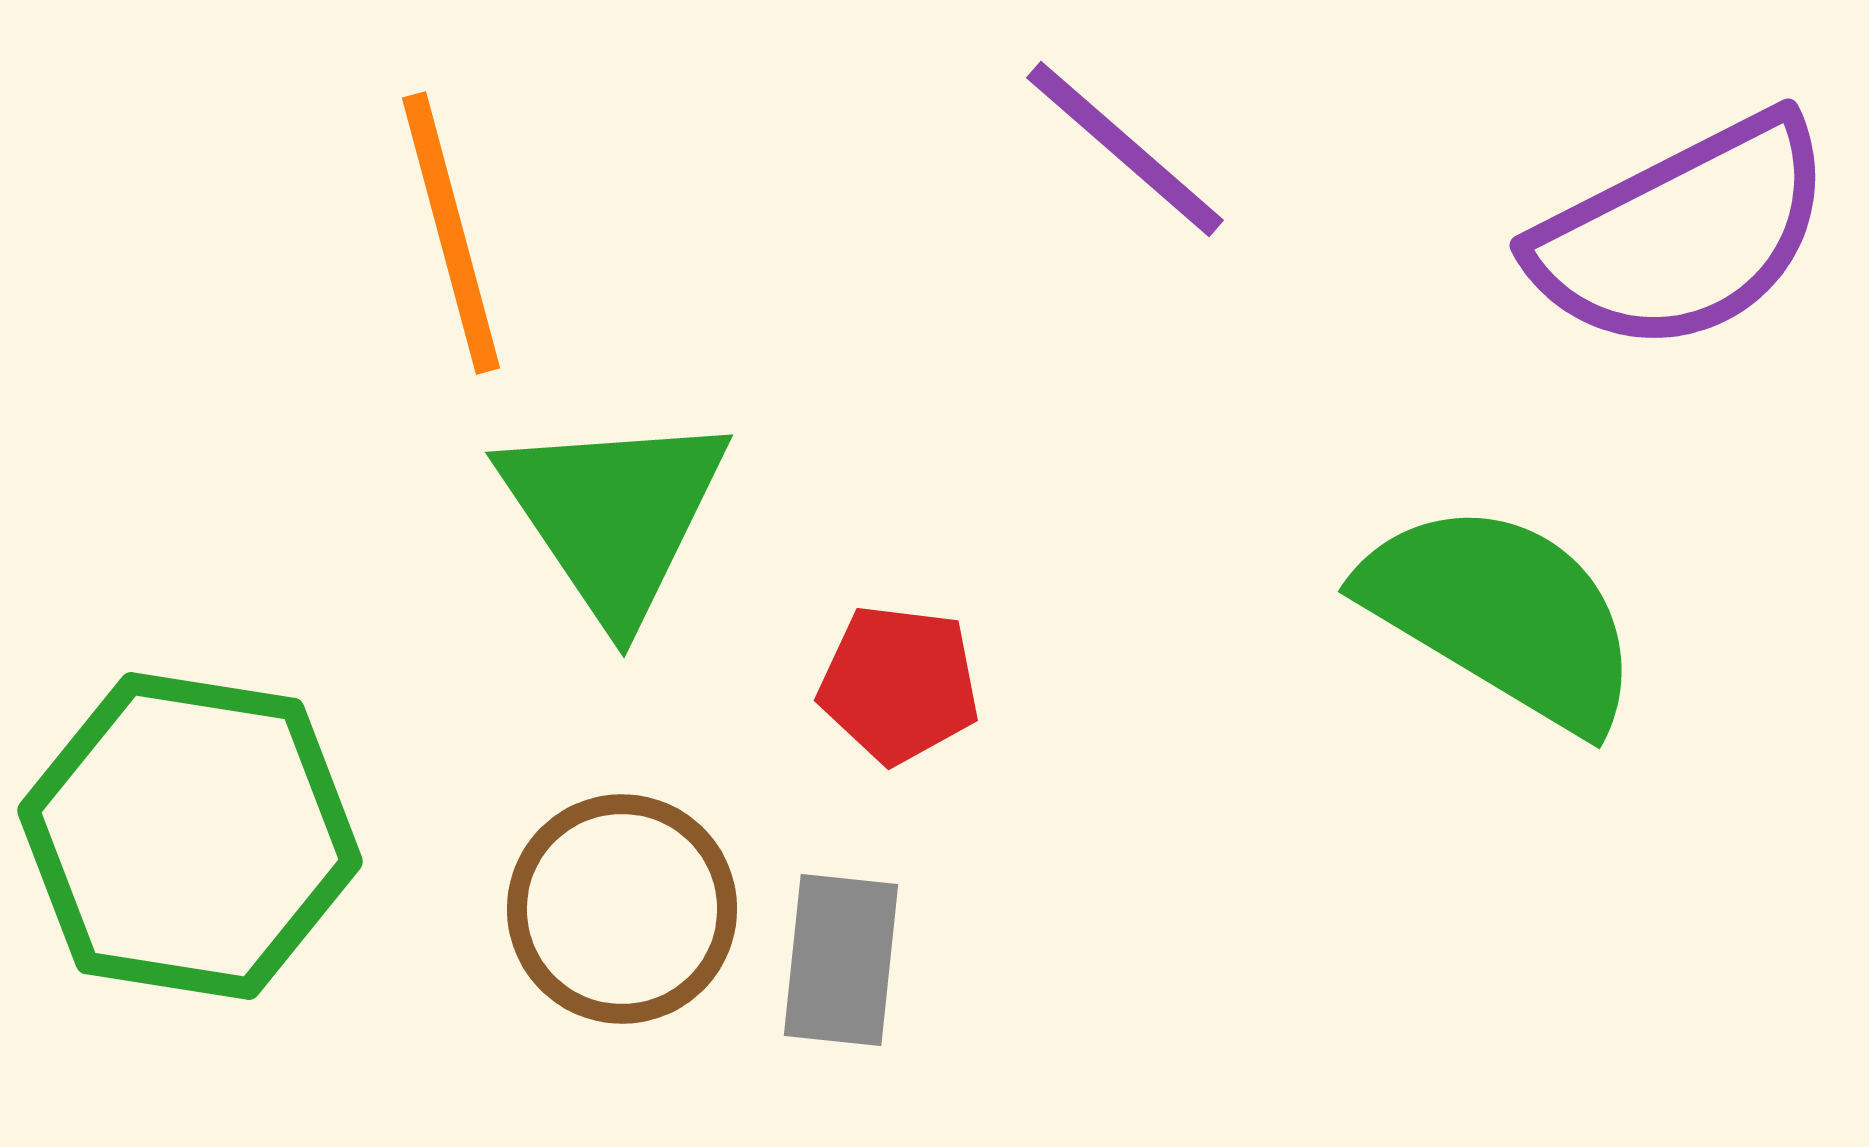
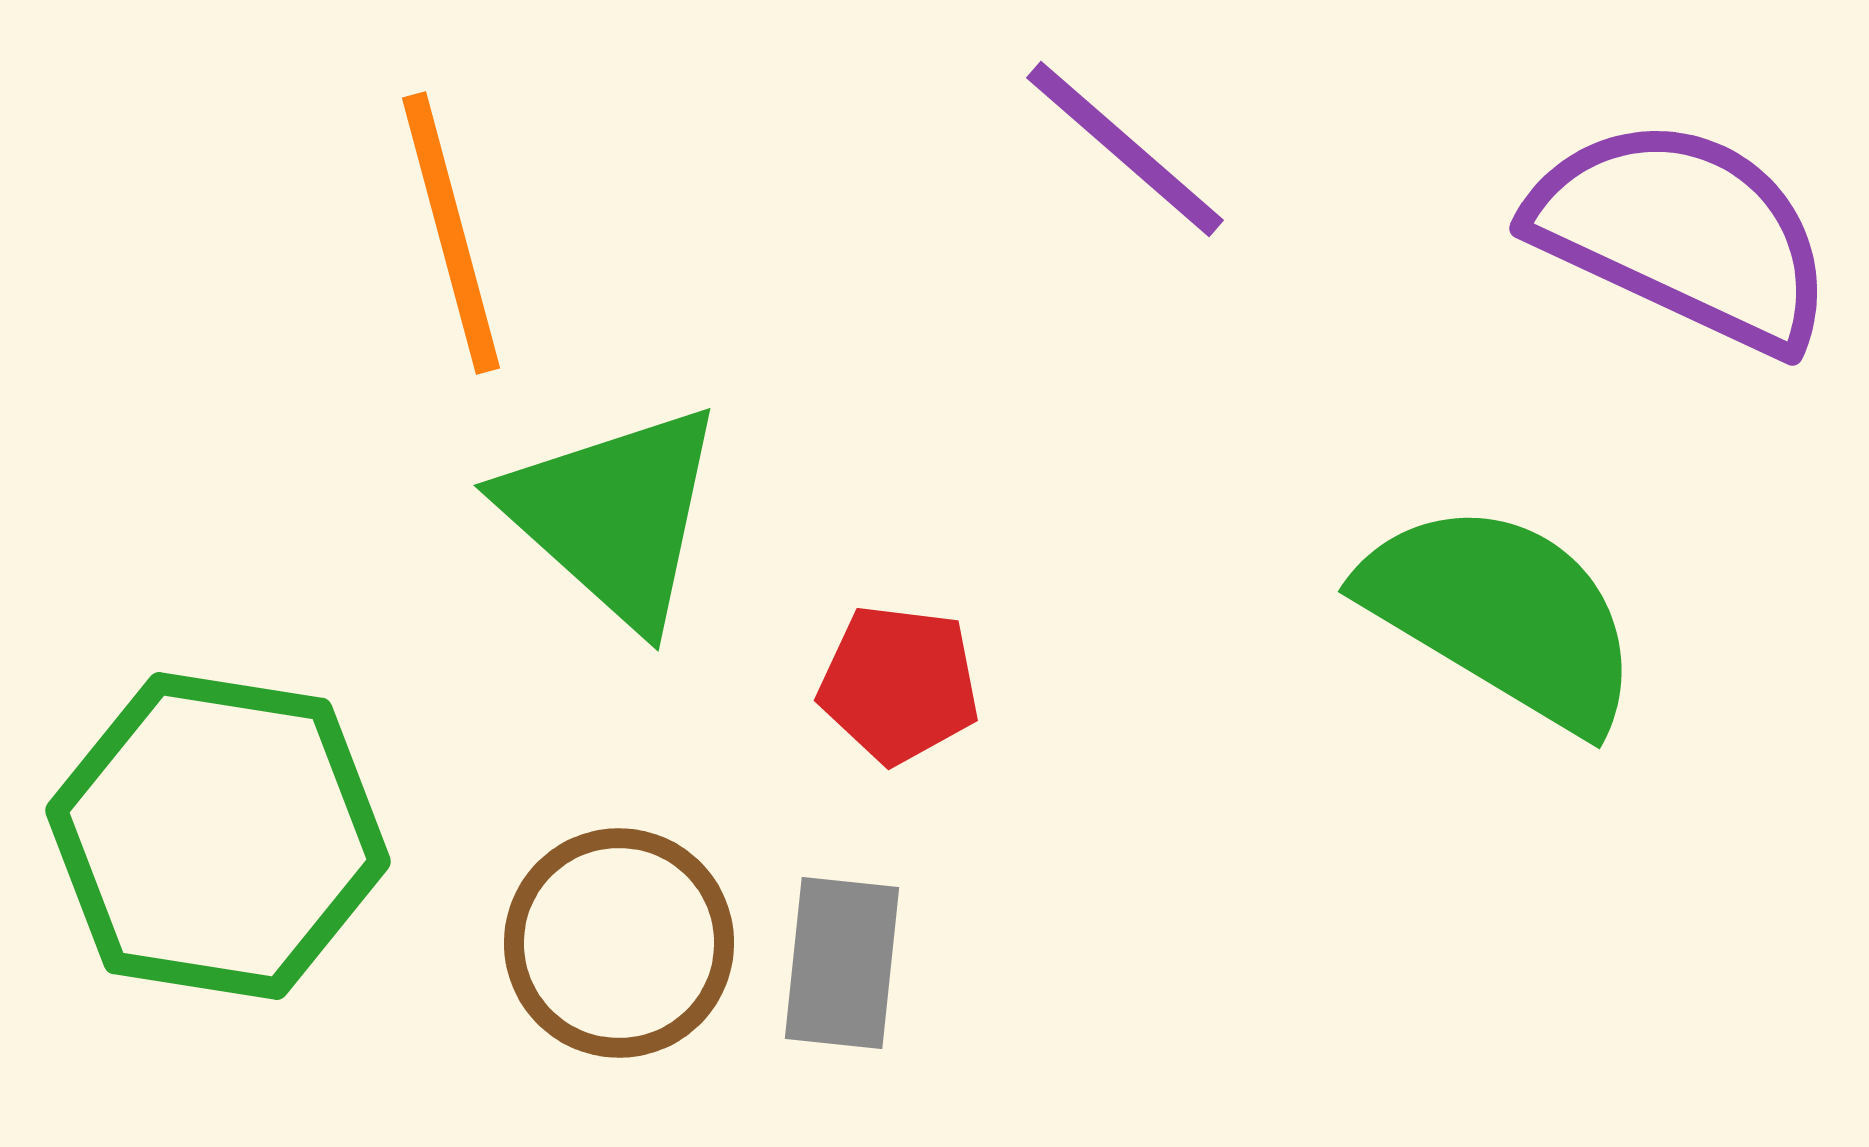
purple semicircle: rotated 128 degrees counterclockwise
green triangle: rotated 14 degrees counterclockwise
green hexagon: moved 28 px right
brown circle: moved 3 px left, 34 px down
gray rectangle: moved 1 px right, 3 px down
